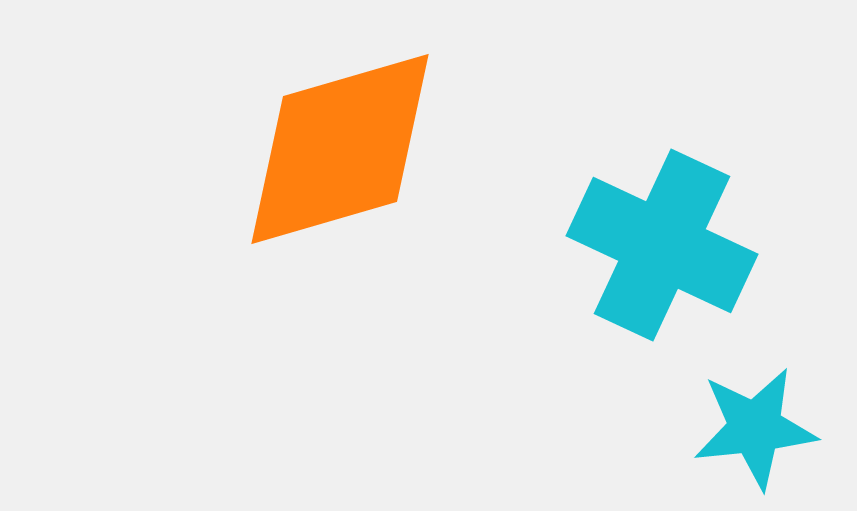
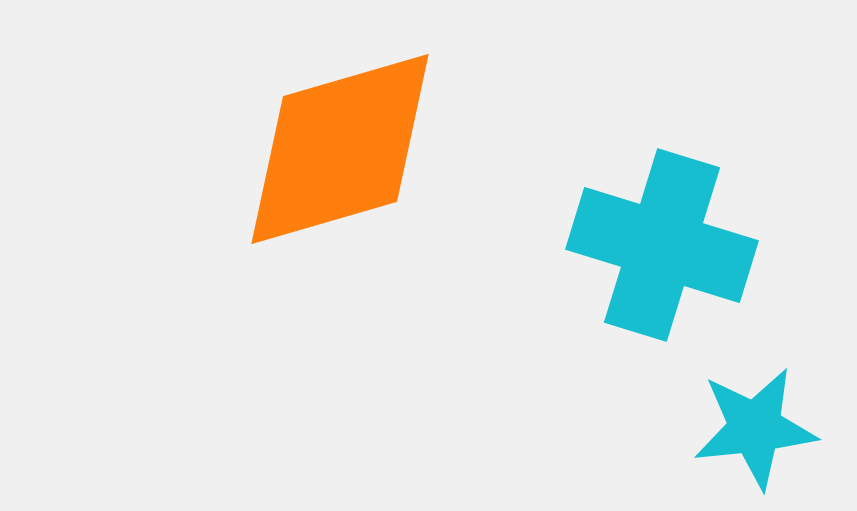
cyan cross: rotated 8 degrees counterclockwise
